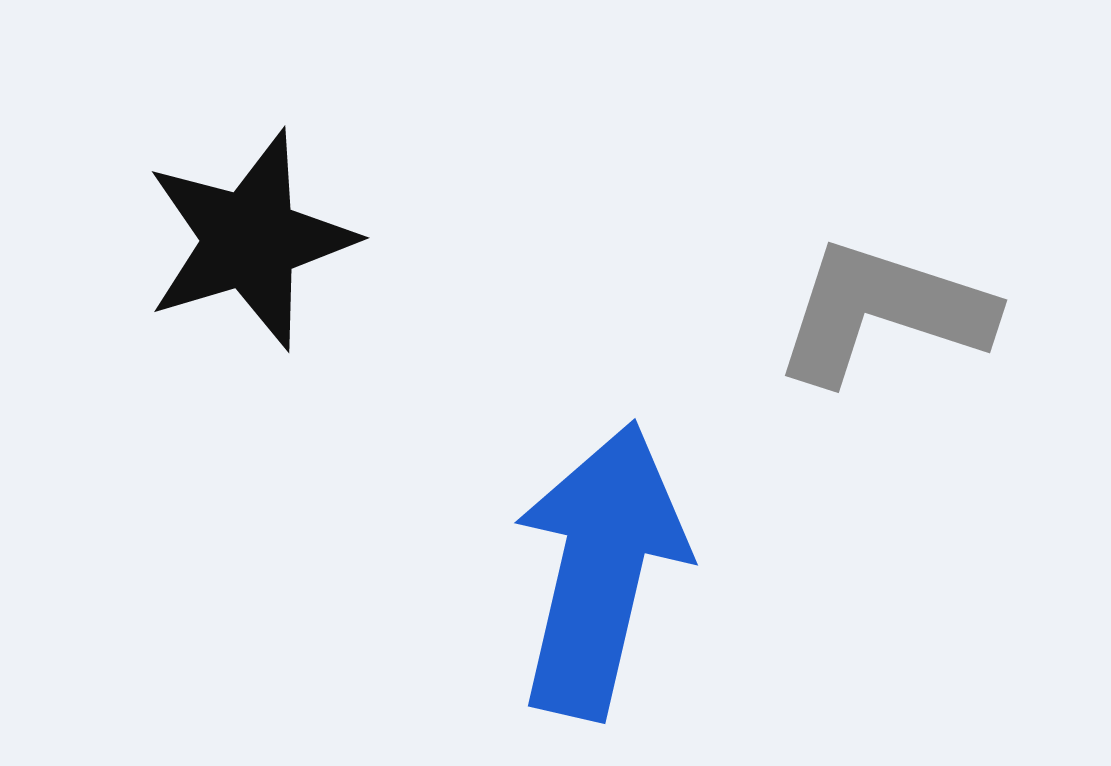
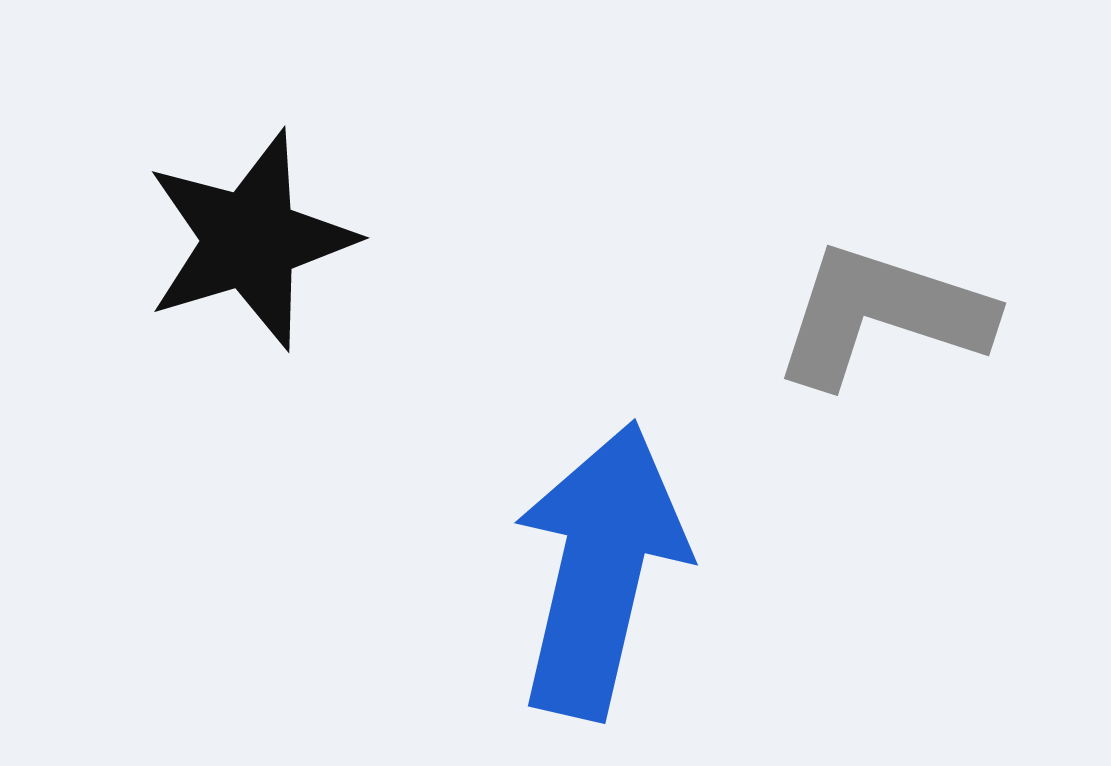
gray L-shape: moved 1 px left, 3 px down
